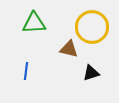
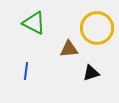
green triangle: rotated 30 degrees clockwise
yellow circle: moved 5 px right, 1 px down
brown triangle: rotated 18 degrees counterclockwise
